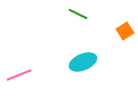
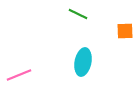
orange square: rotated 30 degrees clockwise
cyan ellipse: rotated 56 degrees counterclockwise
